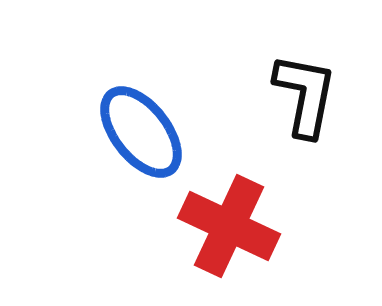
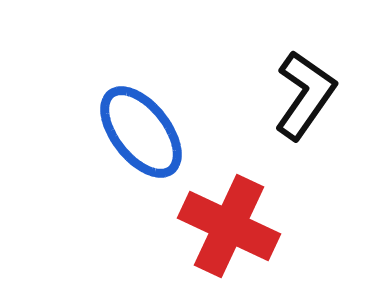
black L-shape: rotated 24 degrees clockwise
